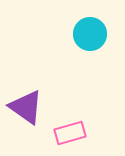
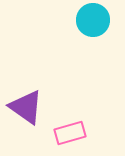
cyan circle: moved 3 px right, 14 px up
